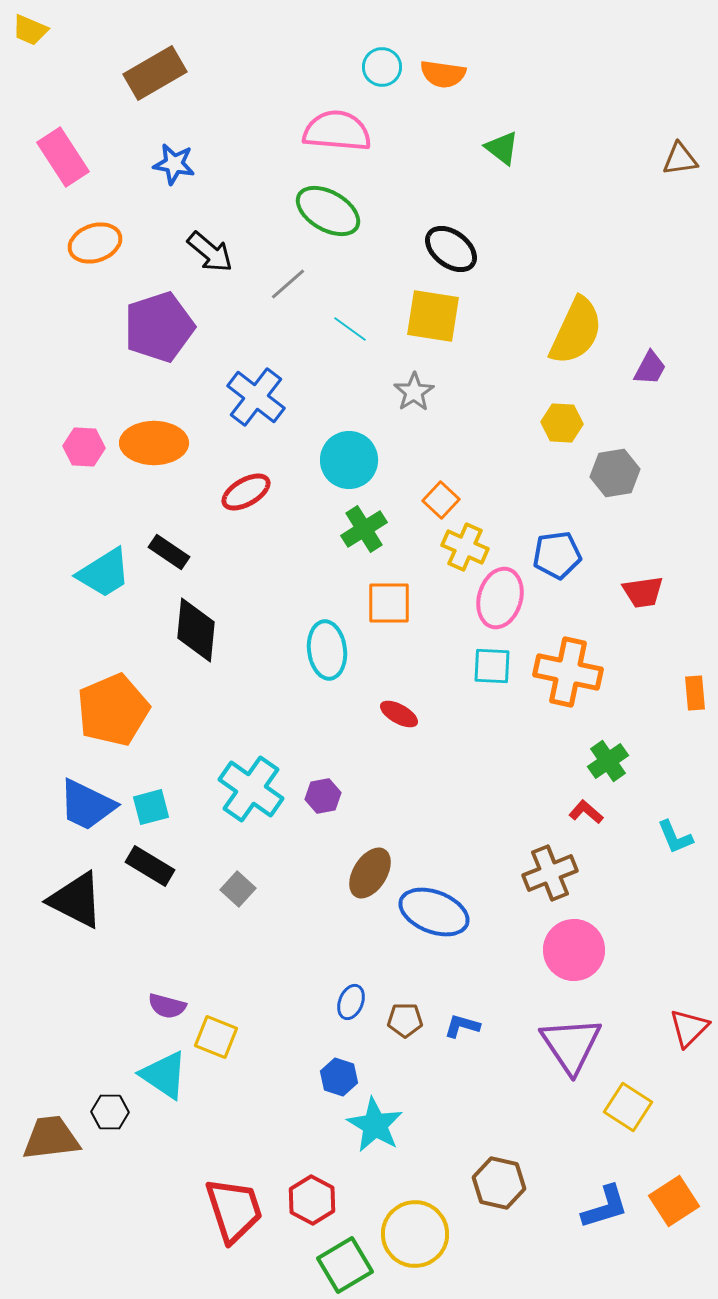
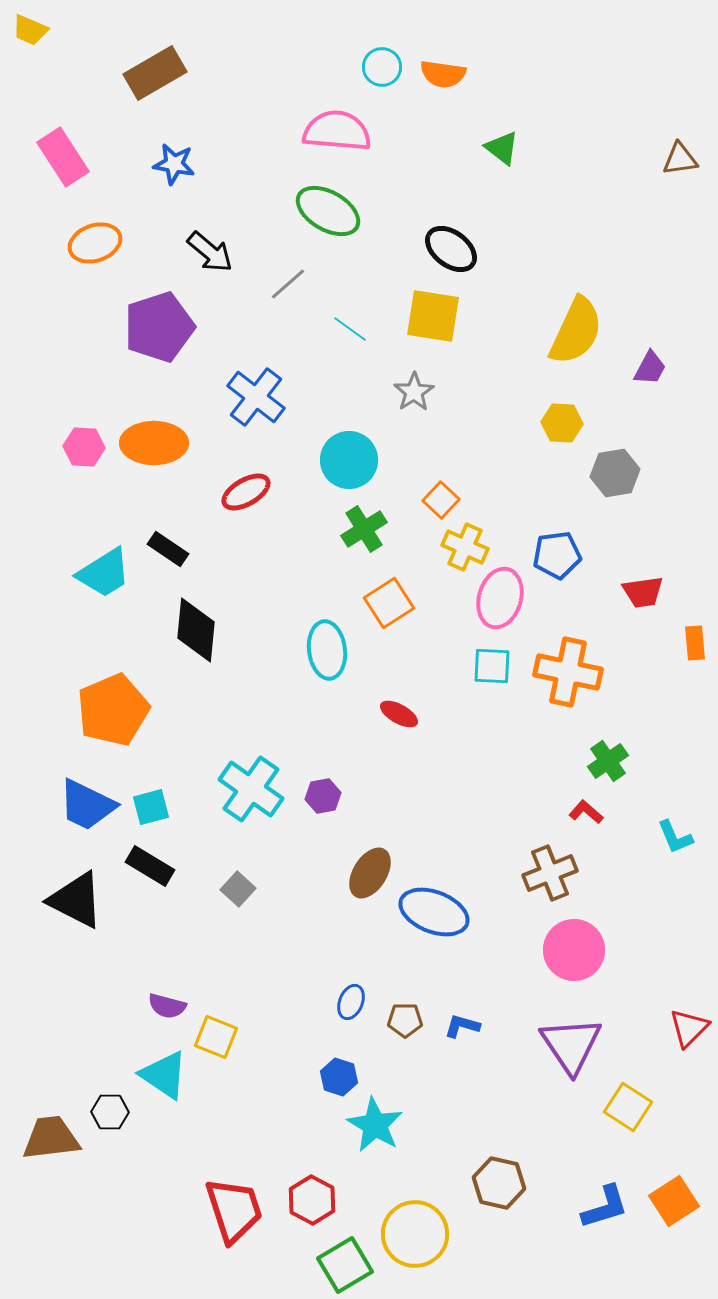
black rectangle at (169, 552): moved 1 px left, 3 px up
orange square at (389, 603): rotated 33 degrees counterclockwise
orange rectangle at (695, 693): moved 50 px up
